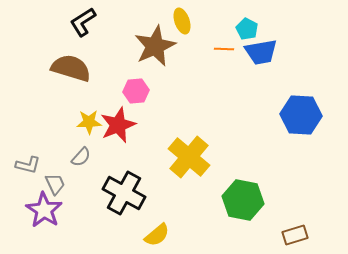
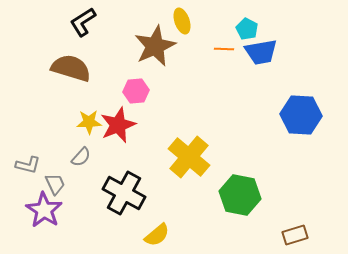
green hexagon: moved 3 px left, 5 px up
